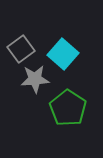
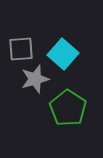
gray square: rotated 32 degrees clockwise
gray star: rotated 12 degrees counterclockwise
